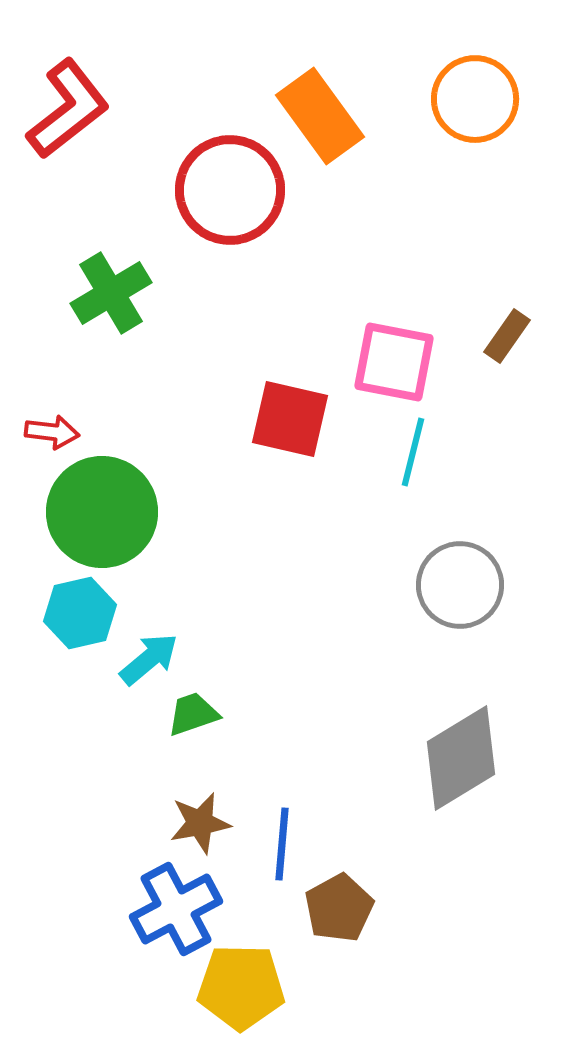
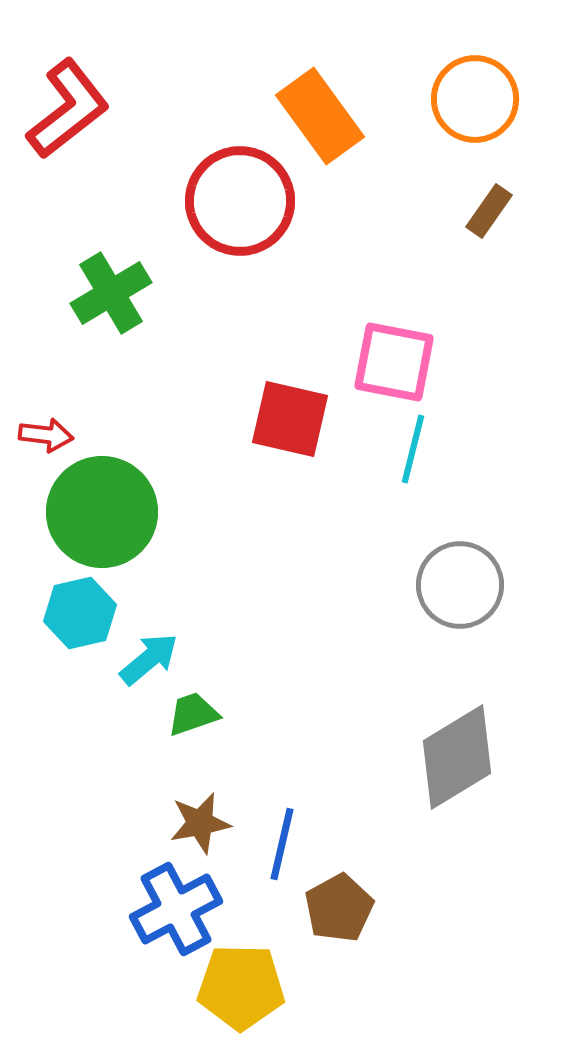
red circle: moved 10 px right, 11 px down
brown rectangle: moved 18 px left, 125 px up
red arrow: moved 6 px left, 3 px down
cyan line: moved 3 px up
gray diamond: moved 4 px left, 1 px up
blue line: rotated 8 degrees clockwise
